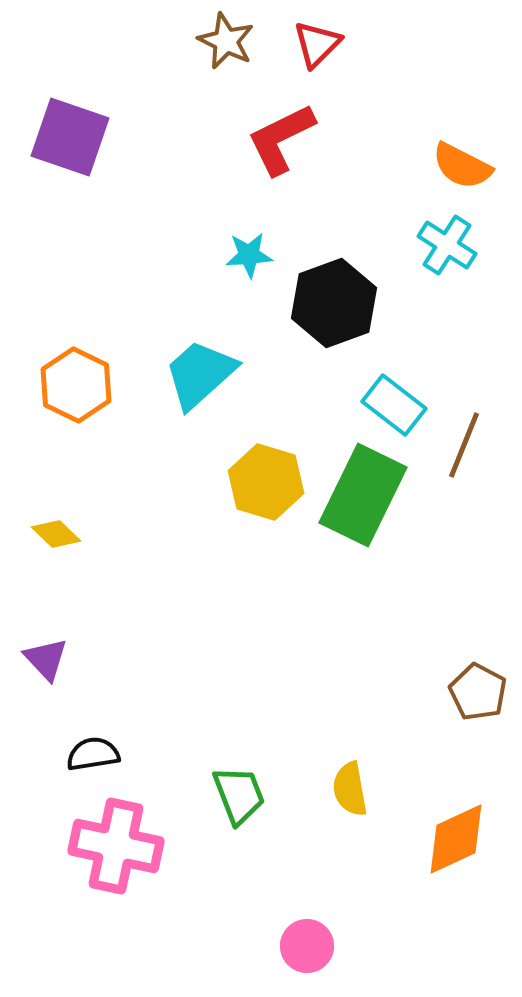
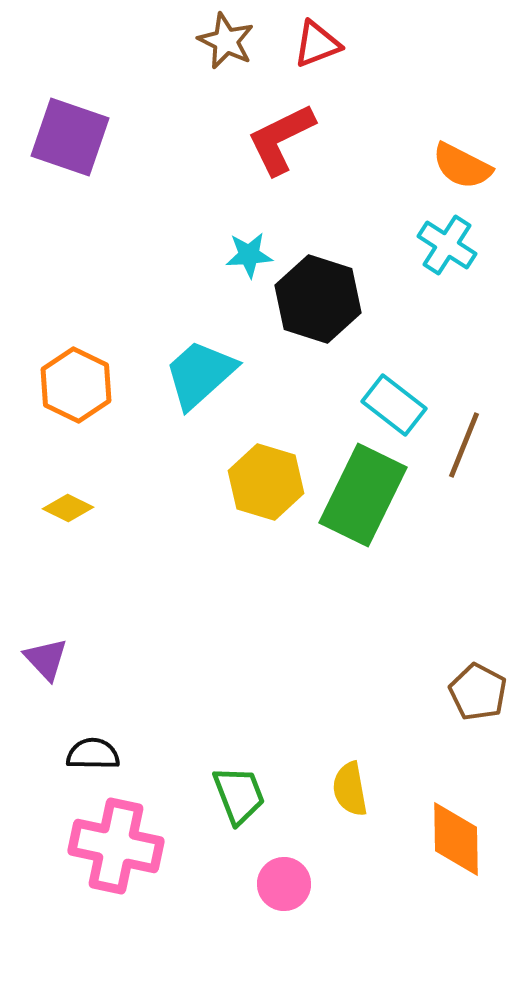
red triangle: rotated 24 degrees clockwise
black hexagon: moved 16 px left, 4 px up; rotated 22 degrees counterclockwise
yellow diamond: moved 12 px right, 26 px up; rotated 18 degrees counterclockwise
black semicircle: rotated 10 degrees clockwise
orange diamond: rotated 66 degrees counterclockwise
pink circle: moved 23 px left, 62 px up
